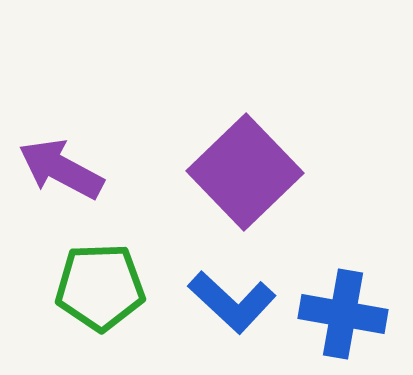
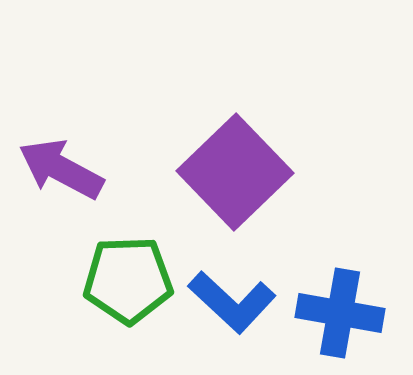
purple square: moved 10 px left
green pentagon: moved 28 px right, 7 px up
blue cross: moved 3 px left, 1 px up
